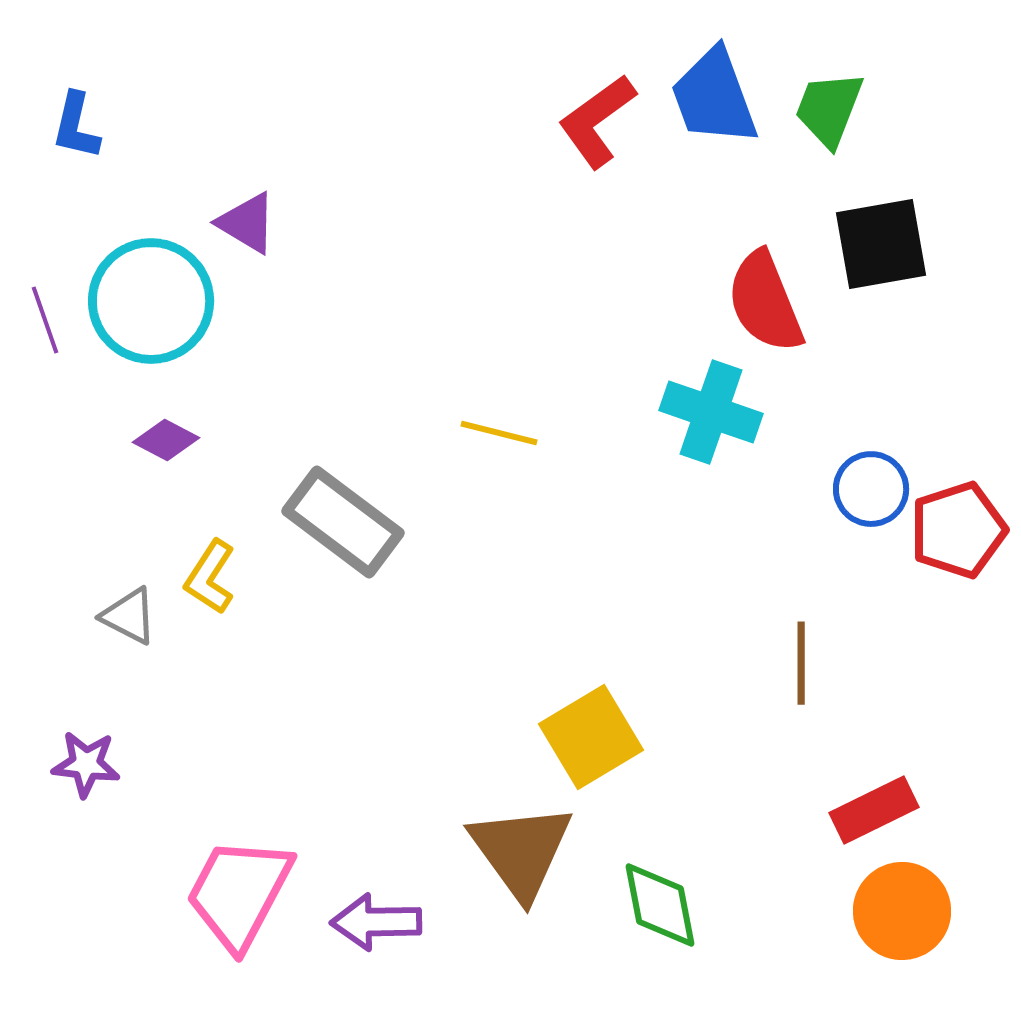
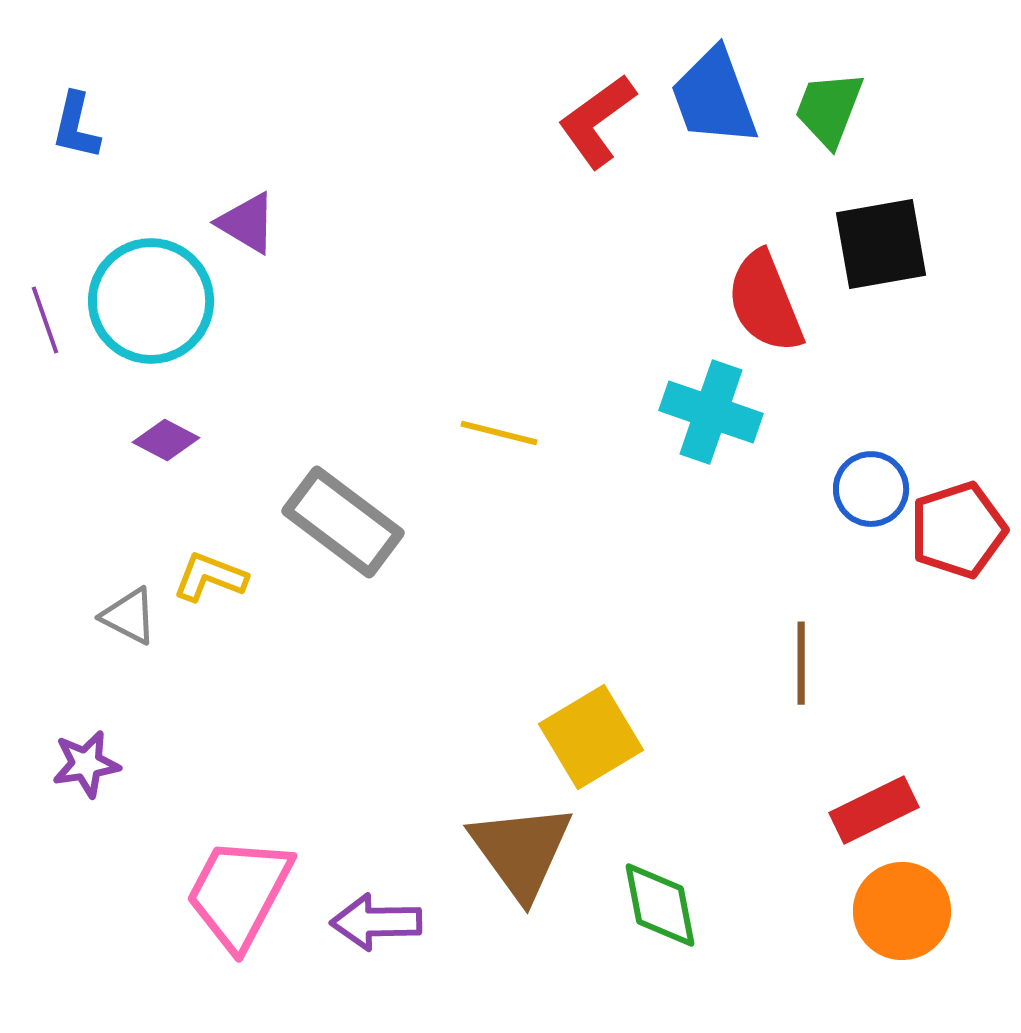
yellow L-shape: rotated 78 degrees clockwise
purple star: rotated 16 degrees counterclockwise
